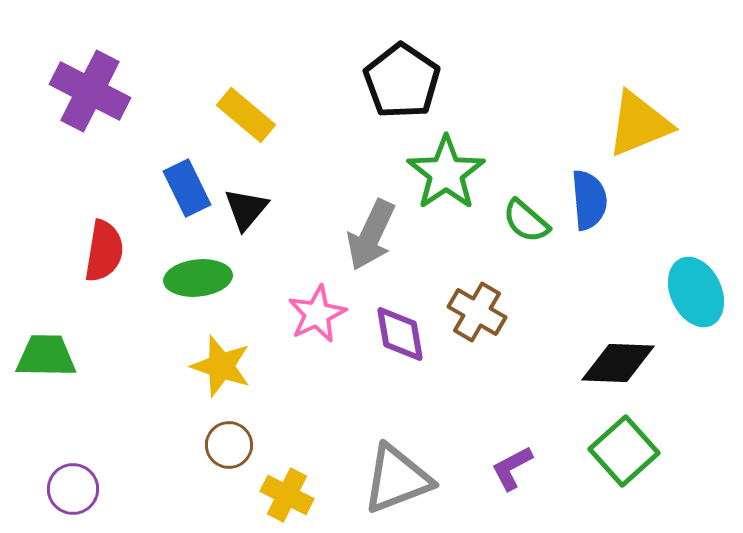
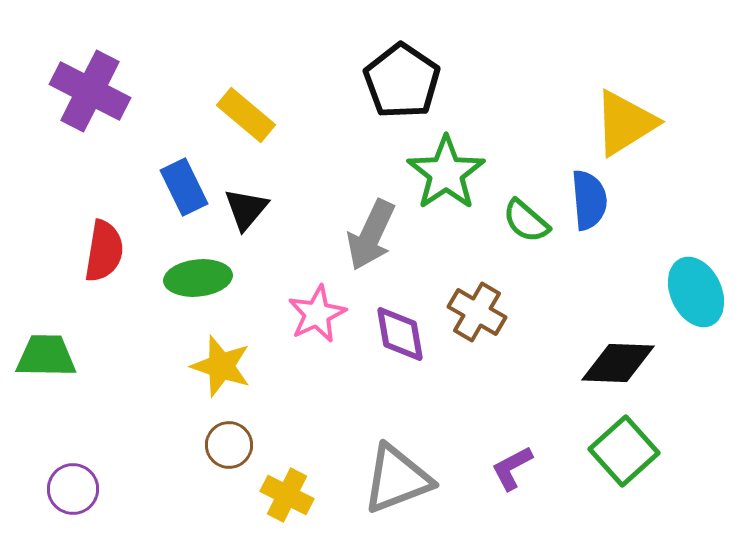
yellow triangle: moved 14 px left, 1 px up; rotated 10 degrees counterclockwise
blue rectangle: moved 3 px left, 1 px up
